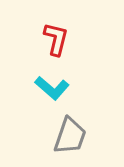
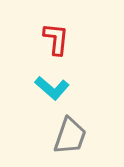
red L-shape: rotated 8 degrees counterclockwise
